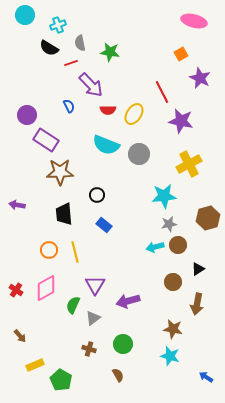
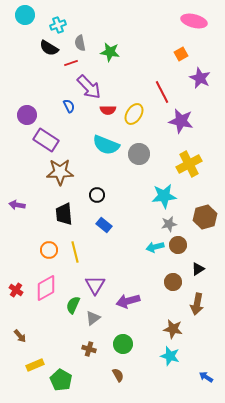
purple arrow at (91, 85): moved 2 px left, 2 px down
brown hexagon at (208, 218): moved 3 px left, 1 px up
